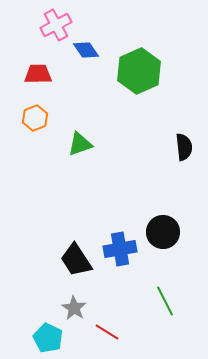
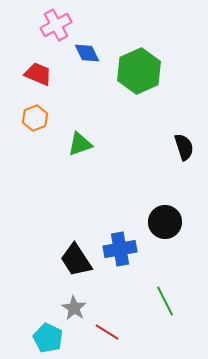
blue diamond: moved 1 px right, 3 px down; rotated 8 degrees clockwise
red trapezoid: rotated 24 degrees clockwise
black semicircle: rotated 12 degrees counterclockwise
black circle: moved 2 px right, 10 px up
